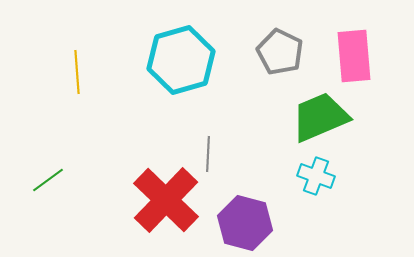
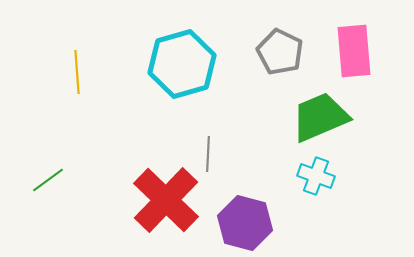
pink rectangle: moved 5 px up
cyan hexagon: moved 1 px right, 4 px down
